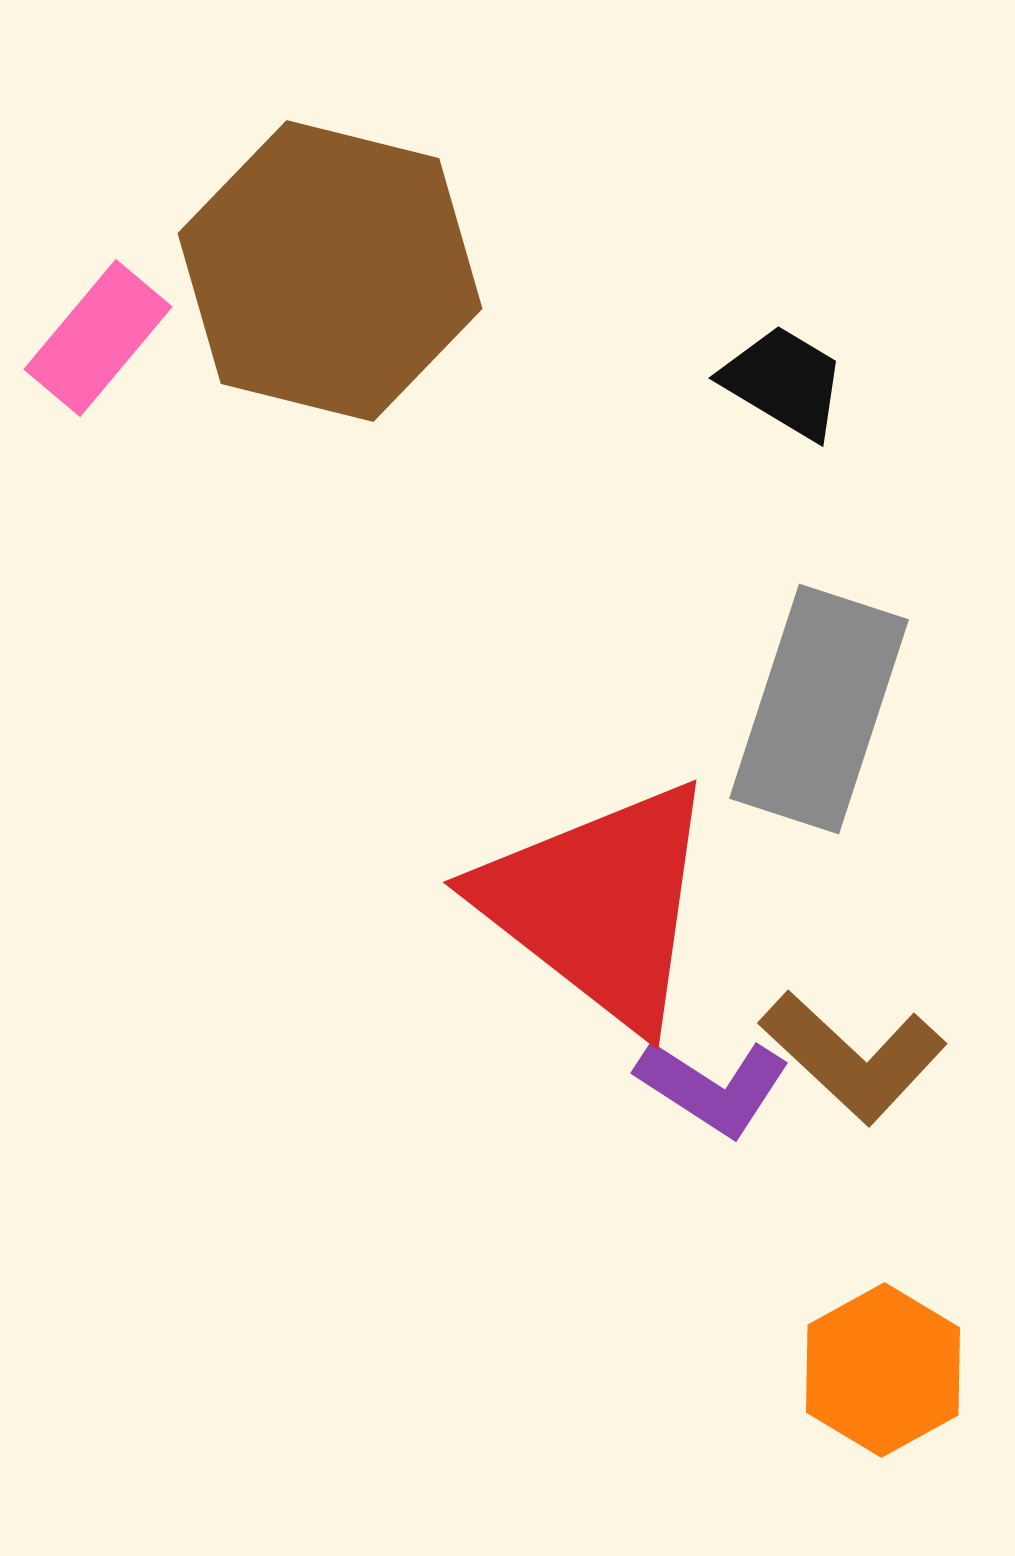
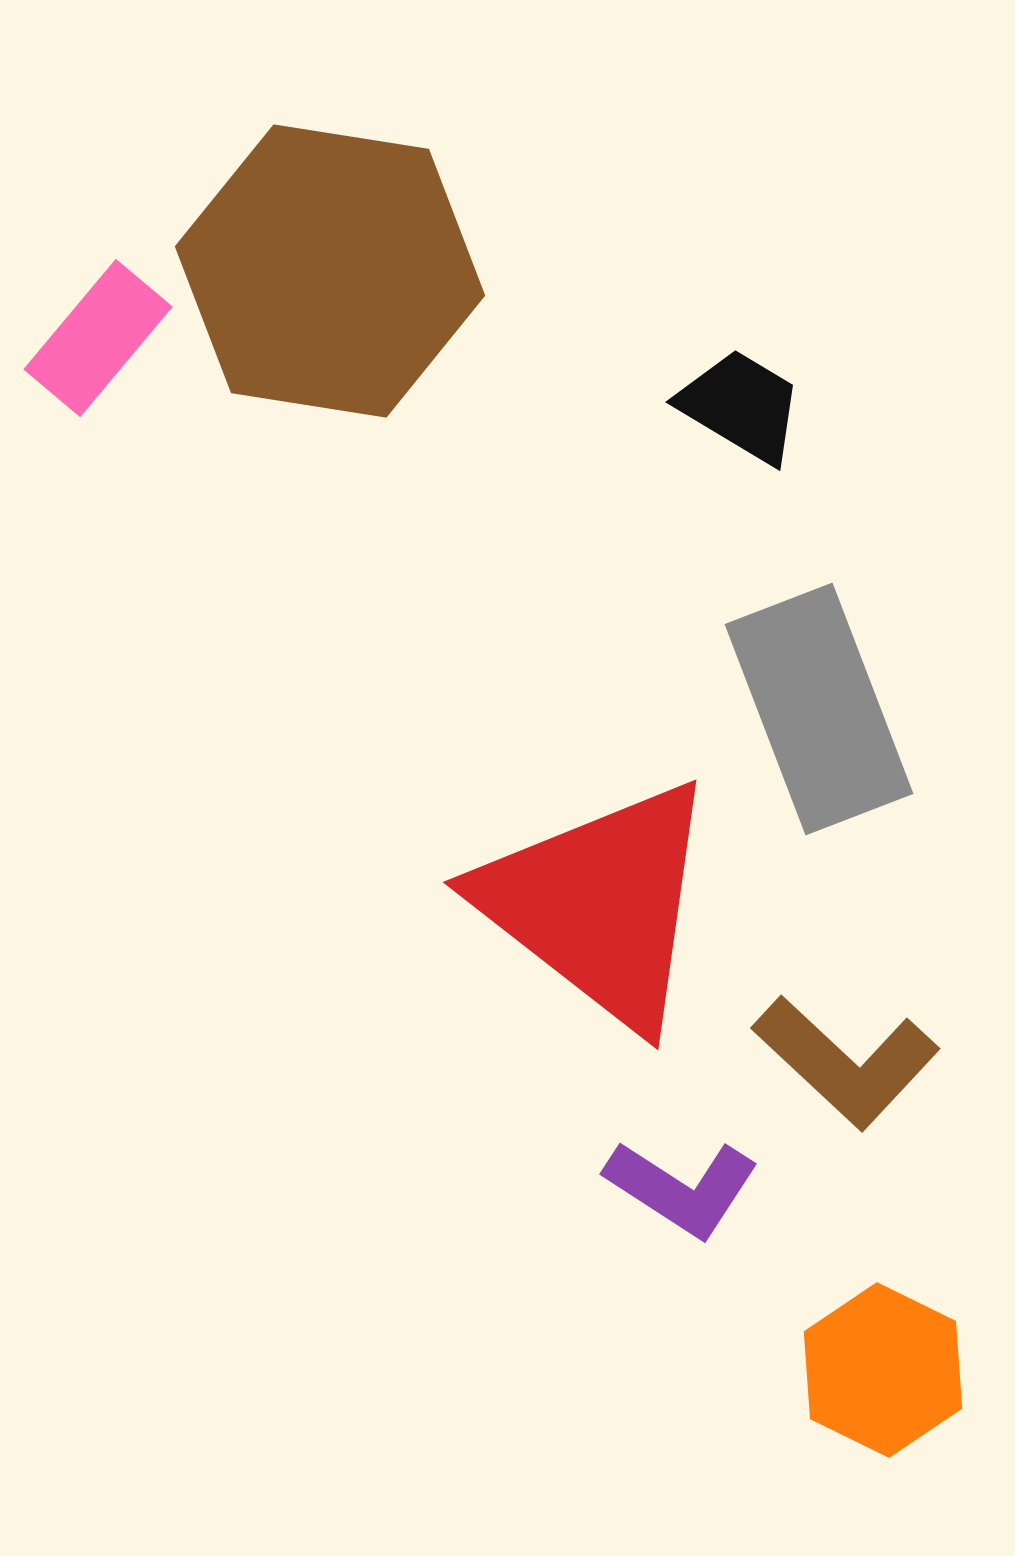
brown hexagon: rotated 5 degrees counterclockwise
black trapezoid: moved 43 px left, 24 px down
gray rectangle: rotated 39 degrees counterclockwise
brown L-shape: moved 7 px left, 5 px down
purple L-shape: moved 31 px left, 101 px down
orange hexagon: rotated 5 degrees counterclockwise
